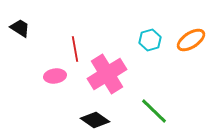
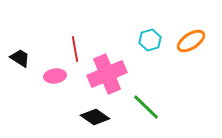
black trapezoid: moved 30 px down
orange ellipse: moved 1 px down
pink cross: rotated 9 degrees clockwise
green line: moved 8 px left, 4 px up
black diamond: moved 3 px up
